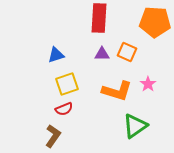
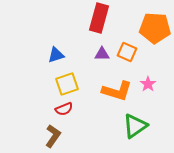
red rectangle: rotated 12 degrees clockwise
orange pentagon: moved 6 px down
